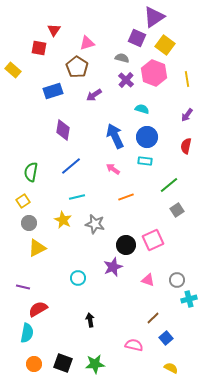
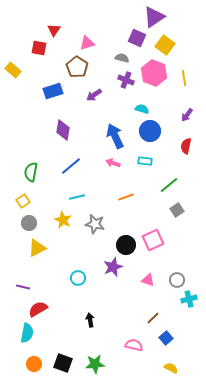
yellow line at (187, 79): moved 3 px left, 1 px up
purple cross at (126, 80): rotated 21 degrees counterclockwise
blue circle at (147, 137): moved 3 px right, 6 px up
pink arrow at (113, 169): moved 6 px up; rotated 16 degrees counterclockwise
